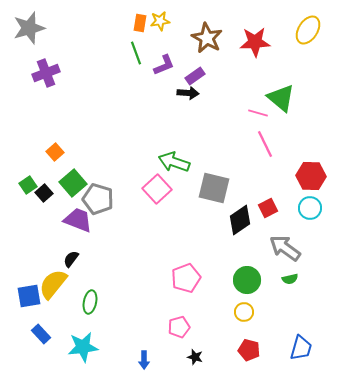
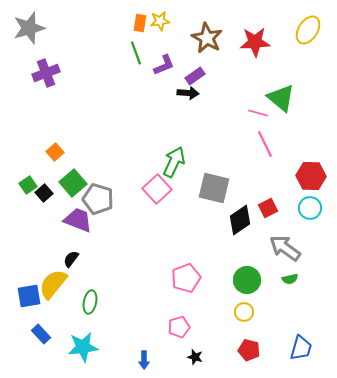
green arrow at (174, 162): rotated 96 degrees clockwise
